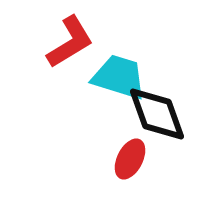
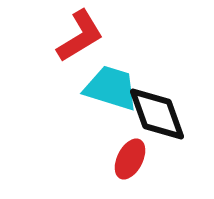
red L-shape: moved 10 px right, 6 px up
cyan trapezoid: moved 8 px left, 11 px down
